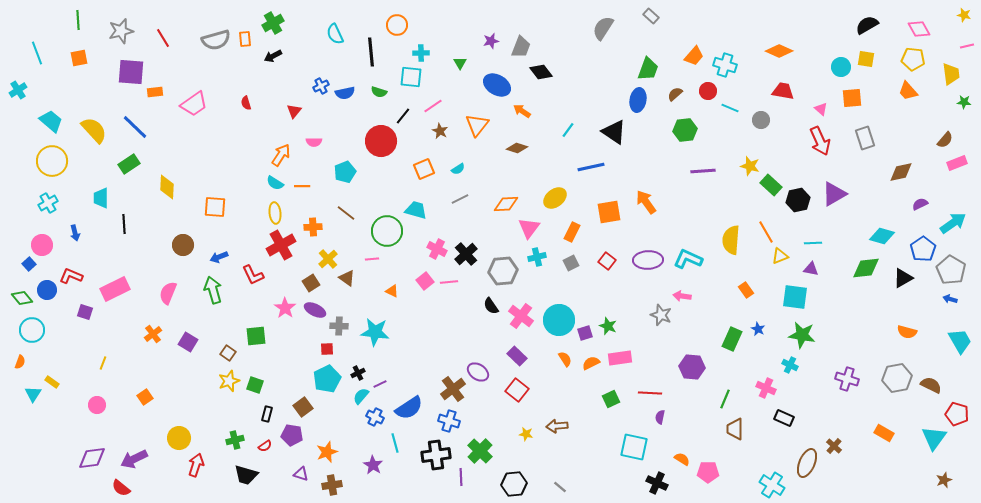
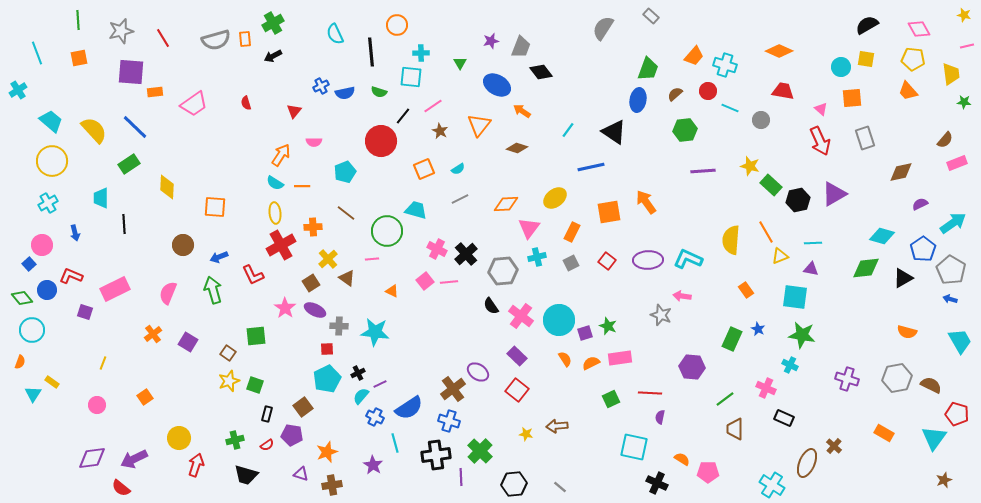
orange triangle at (477, 125): moved 2 px right
green line at (725, 399): rotated 30 degrees clockwise
red semicircle at (265, 446): moved 2 px right, 1 px up
